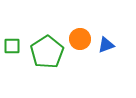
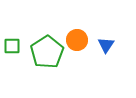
orange circle: moved 3 px left, 1 px down
blue triangle: rotated 36 degrees counterclockwise
